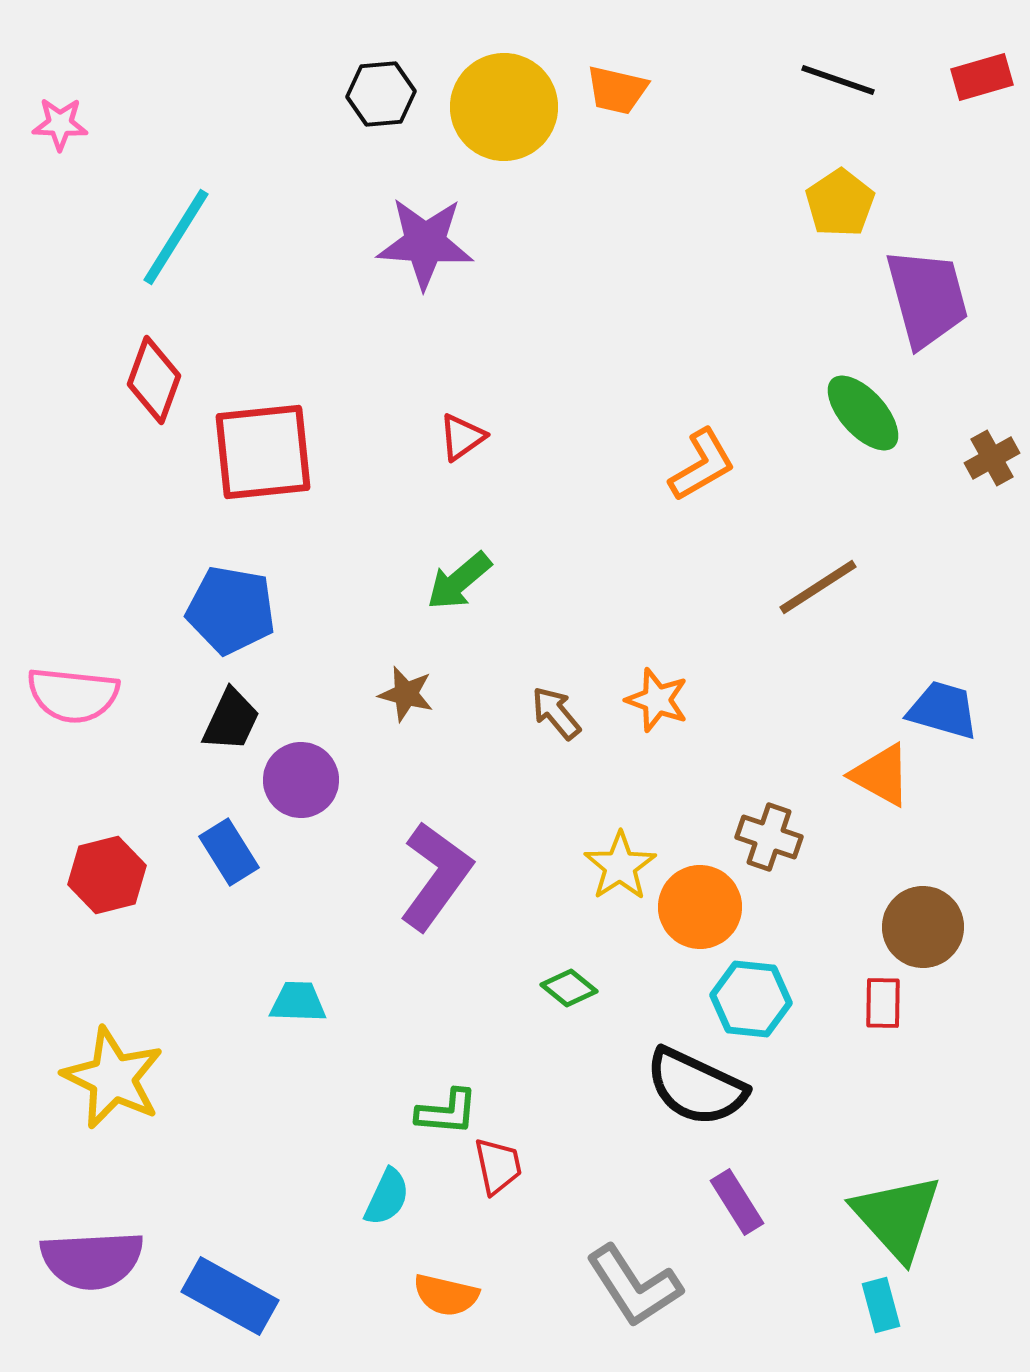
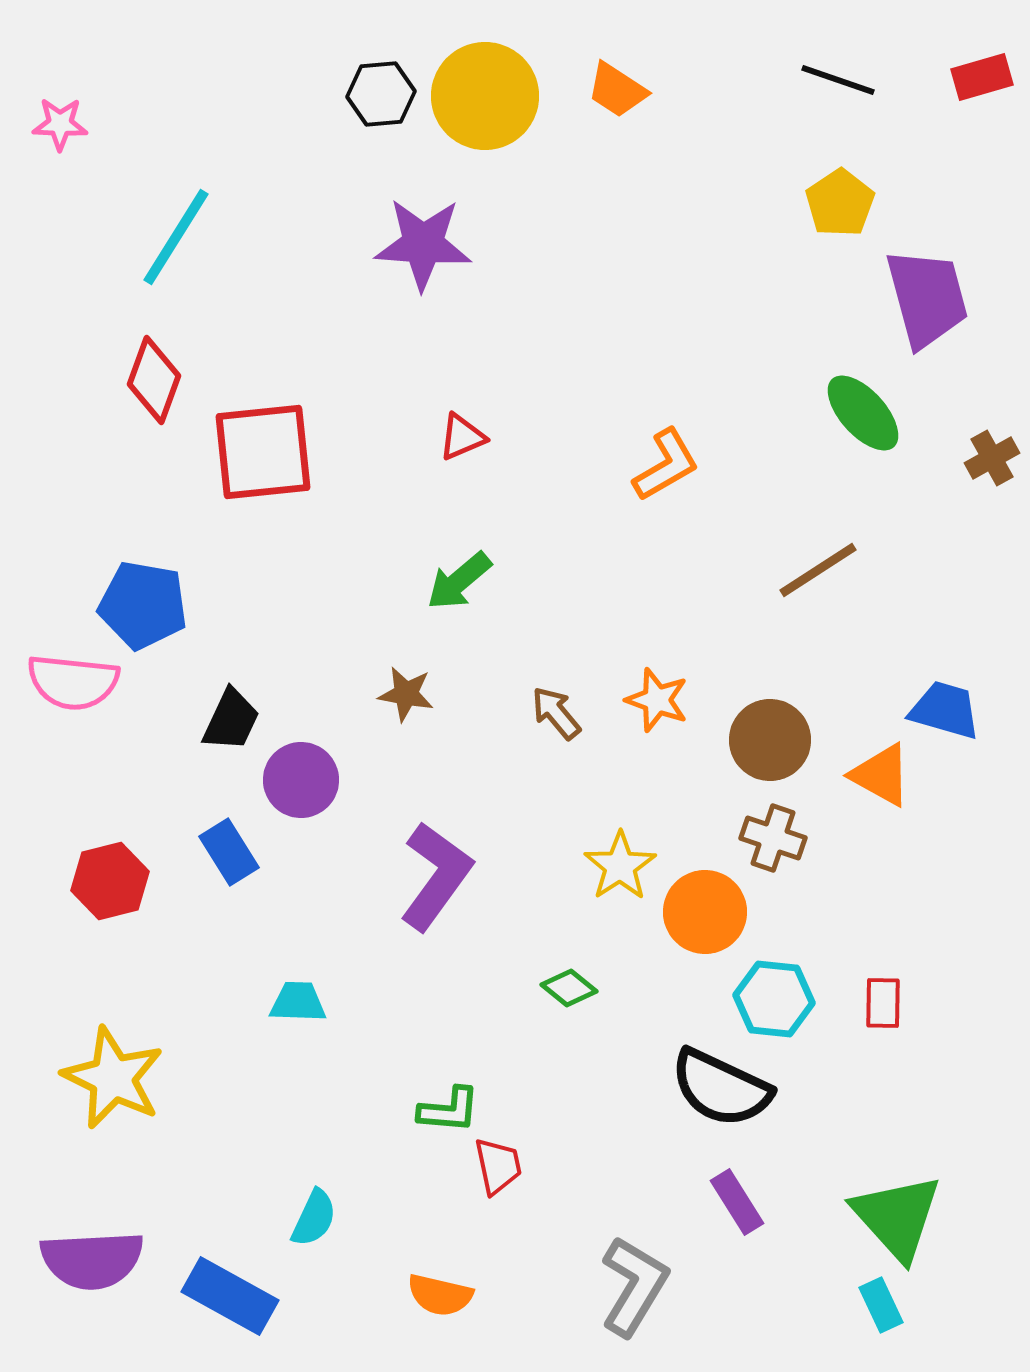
orange trapezoid at (617, 90): rotated 20 degrees clockwise
yellow circle at (504, 107): moved 19 px left, 11 px up
purple star at (425, 243): moved 2 px left, 1 px down
red triangle at (462, 437): rotated 12 degrees clockwise
orange L-shape at (702, 465): moved 36 px left
brown line at (818, 587): moved 17 px up
blue pentagon at (231, 610): moved 88 px left, 5 px up
brown star at (406, 694): rotated 4 degrees counterclockwise
pink semicircle at (73, 695): moved 13 px up
blue trapezoid at (943, 710): moved 2 px right
brown cross at (769, 837): moved 4 px right, 1 px down
red hexagon at (107, 875): moved 3 px right, 6 px down
orange circle at (700, 907): moved 5 px right, 5 px down
brown circle at (923, 927): moved 153 px left, 187 px up
cyan hexagon at (751, 999): moved 23 px right
black semicircle at (696, 1087): moved 25 px right, 1 px down
green L-shape at (447, 1112): moved 2 px right, 2 px up
cyan semicircle at (387, 1197): moved 73 px left, 21 px down
gray L-shape at (634, 1286): rotated 116 degrees counterclockwise
orange semicircle at (446, 1295): moved 6 px left
cyan rectangle at (881, 1305): rotated 10 degrees counterclockwise
